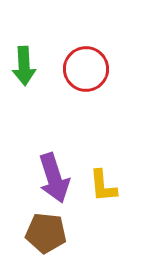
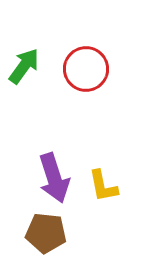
green arrow: rotated 141 degrees counterclockwise
yellow L-shape: rotated 6 degrees counterclockwise
